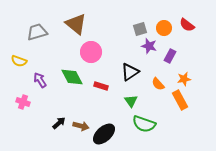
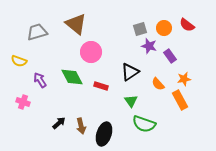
purple rectangle: rotated 64 degrees counterclockwise
brown arrow: rotated 63 degrees clockwise
black ellipse: rotated 30 degrees counterclockwise
